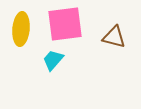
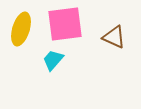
yellow ellipse: rotated 12 degrees clockwise
brown triangle: rotated 10 degrees clockwise
